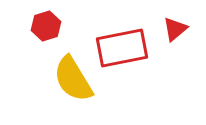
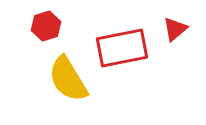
yellow semicircle: moved 5 px left
